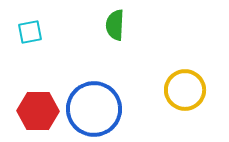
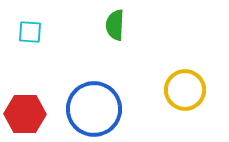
cyan square: rotated 15 degrees clockwise
red hexagon: moved 13 px left, 3 px down
